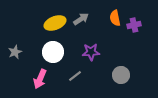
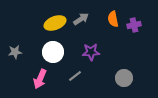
orange semicircle: moved 2 px left, 1 px down
gray star: rotated 16 degrees clockwise
gray circle: moved 3 px right, 3 px down
